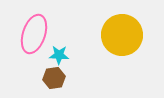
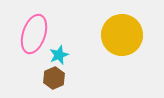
cyan star: rotated 24 degrees counterclockwise
brown hexagon: rotated 15 degrees counterclockwise
